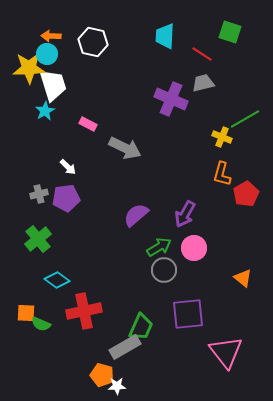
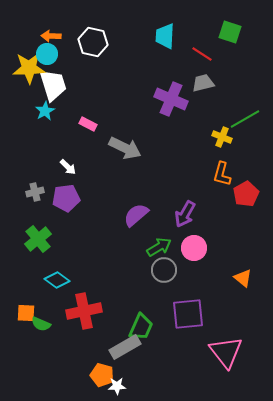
gray cross: moved 4 px left, 2 px up
